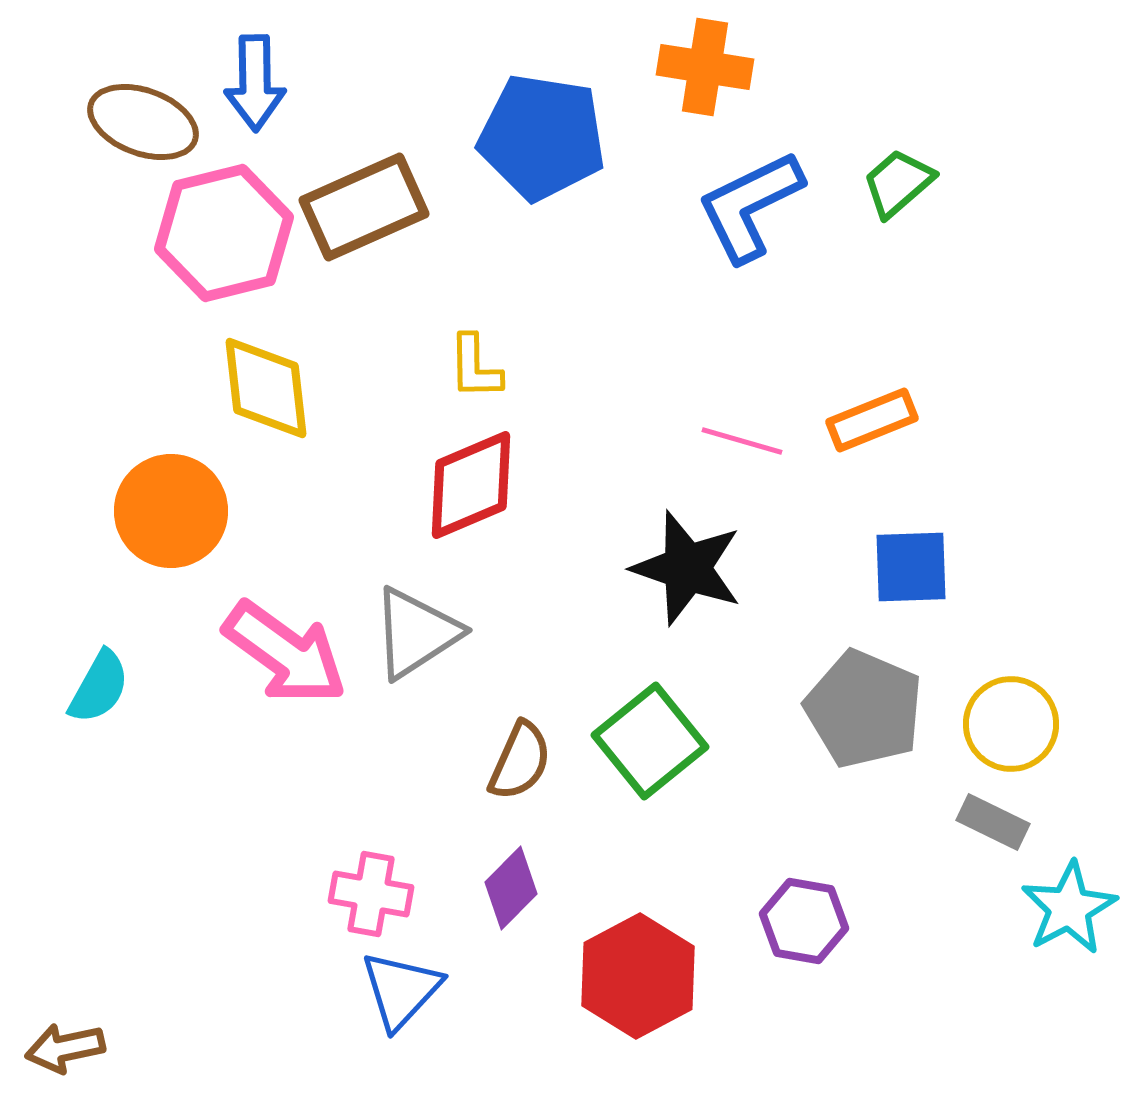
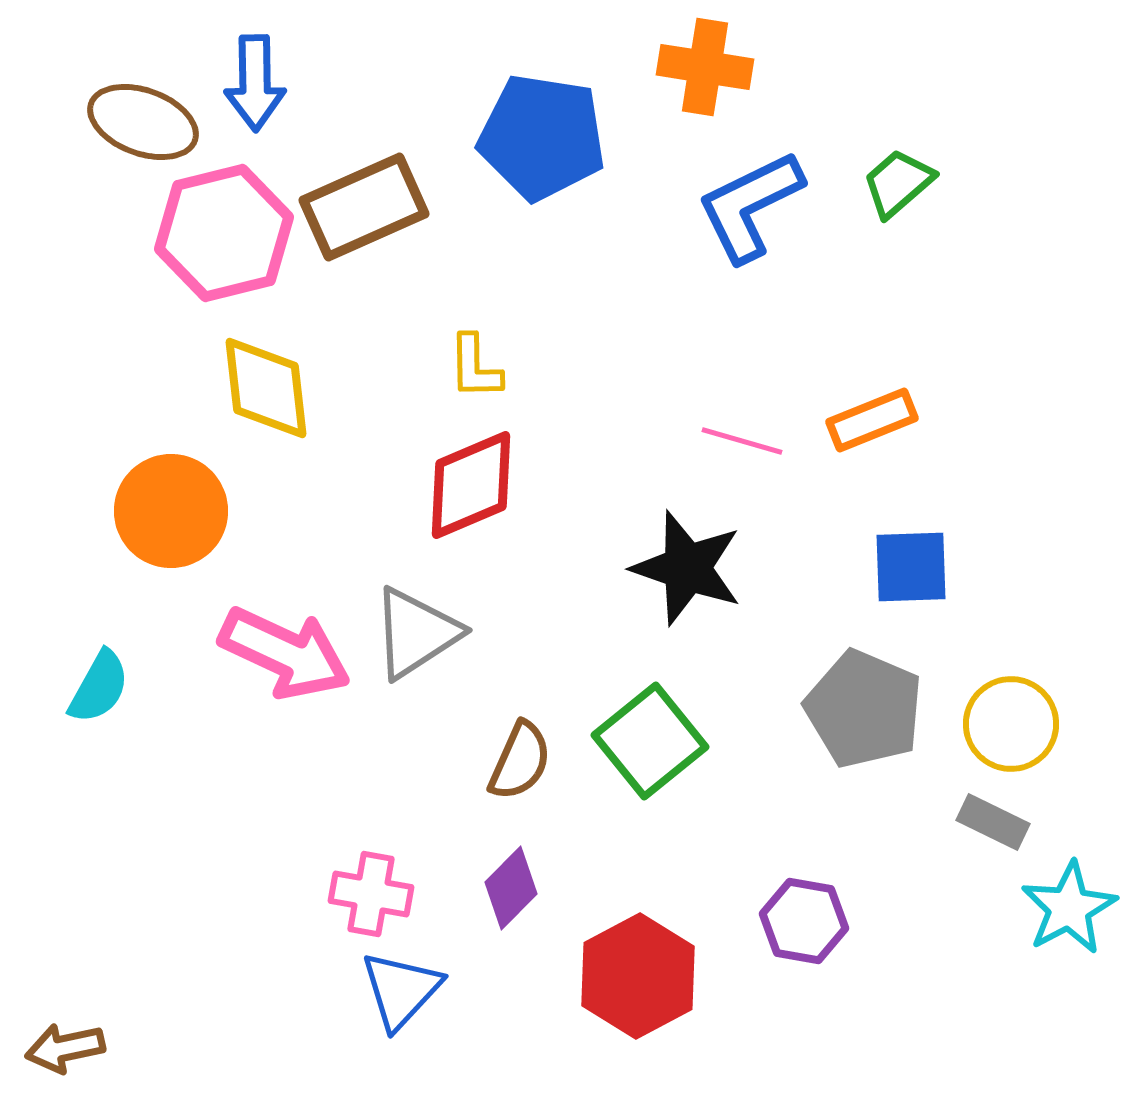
pink arrow: rotated 11 degrees counterclockwise
